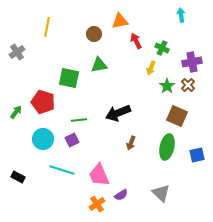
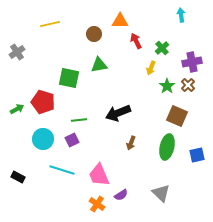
orange triangle: rotated 12 degrees clockwise
yellow line: moved 3 px right, 3 px up; rotated 66 degrees clockwise
green cross: rotated 24 degrees clockwise
green arrow: moved 1 px right, 3 px up; rotated 24 degrees clockwise
orange cross: rotated 21 degrees counterclockwise
